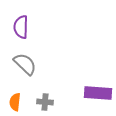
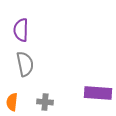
purple semicircle: moved 3 px down
gray semicircle: rotated 35 degrees clockwise
orange semicircle: moved 3 px left
